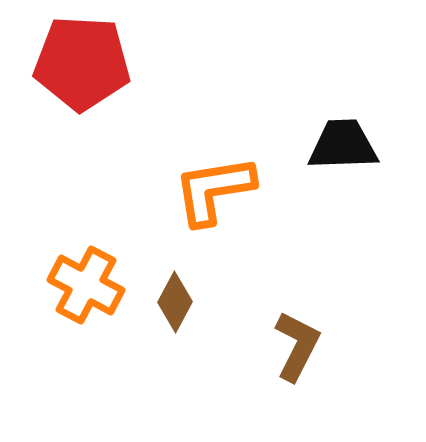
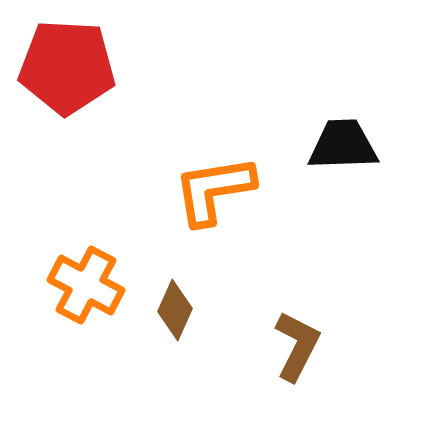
red pentagon: moved 15 px left, 4 px down
brown diamond: moved 8 px down; rotated 4 degrees counterclockwise
